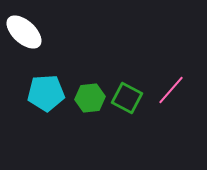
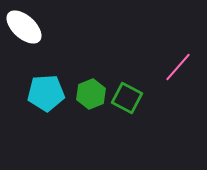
white ellipse: moved 5 px up
pink line: moved 7 px right, 23 px up
green hexagon: moved 1 px right, 4 px up; rotated 16 degrees counterclockwise
